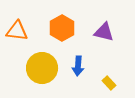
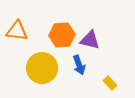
orange hexagon: moved 7 px down; rotated 25 degrees clockwise
purple triangle: moved 14 px left, 8 px down
blue arrow: moved 1 px right, 1 px up; rotated 24 degrees counterclockwise
yellow rectangle: moved 1 px right
